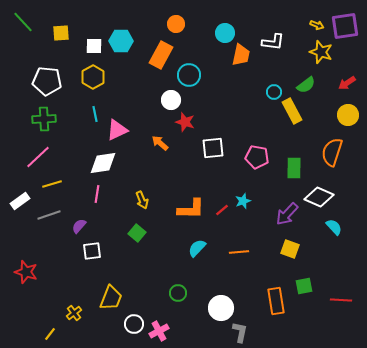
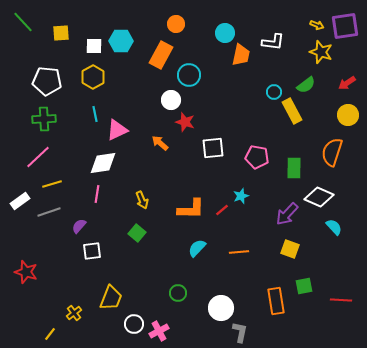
cyan star at (243, 201): moved 2 px left, 5 px up
gray line at (49, 215): moved 3 px up
